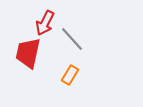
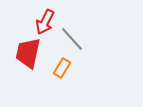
red arrow: moved 1 px up
orange rectangle: moved 8 px left, 7 px up
